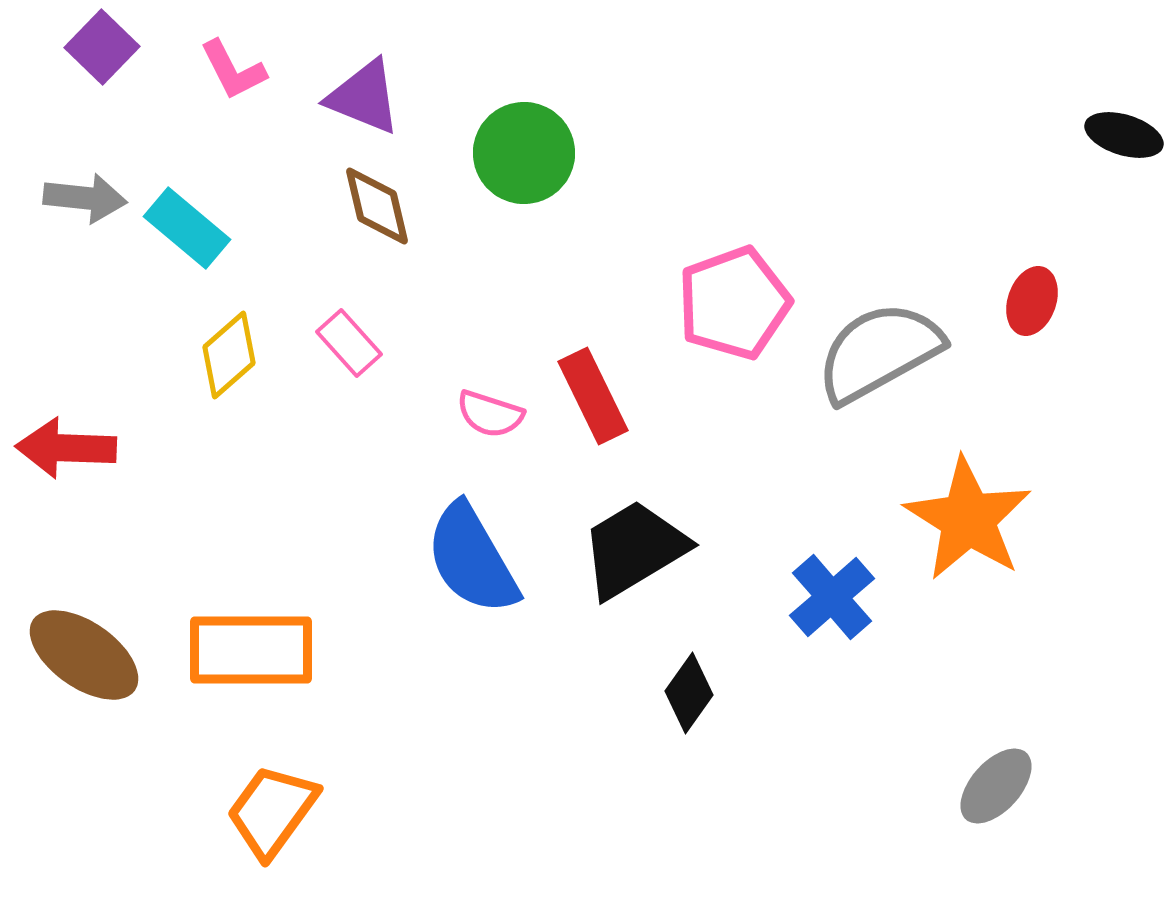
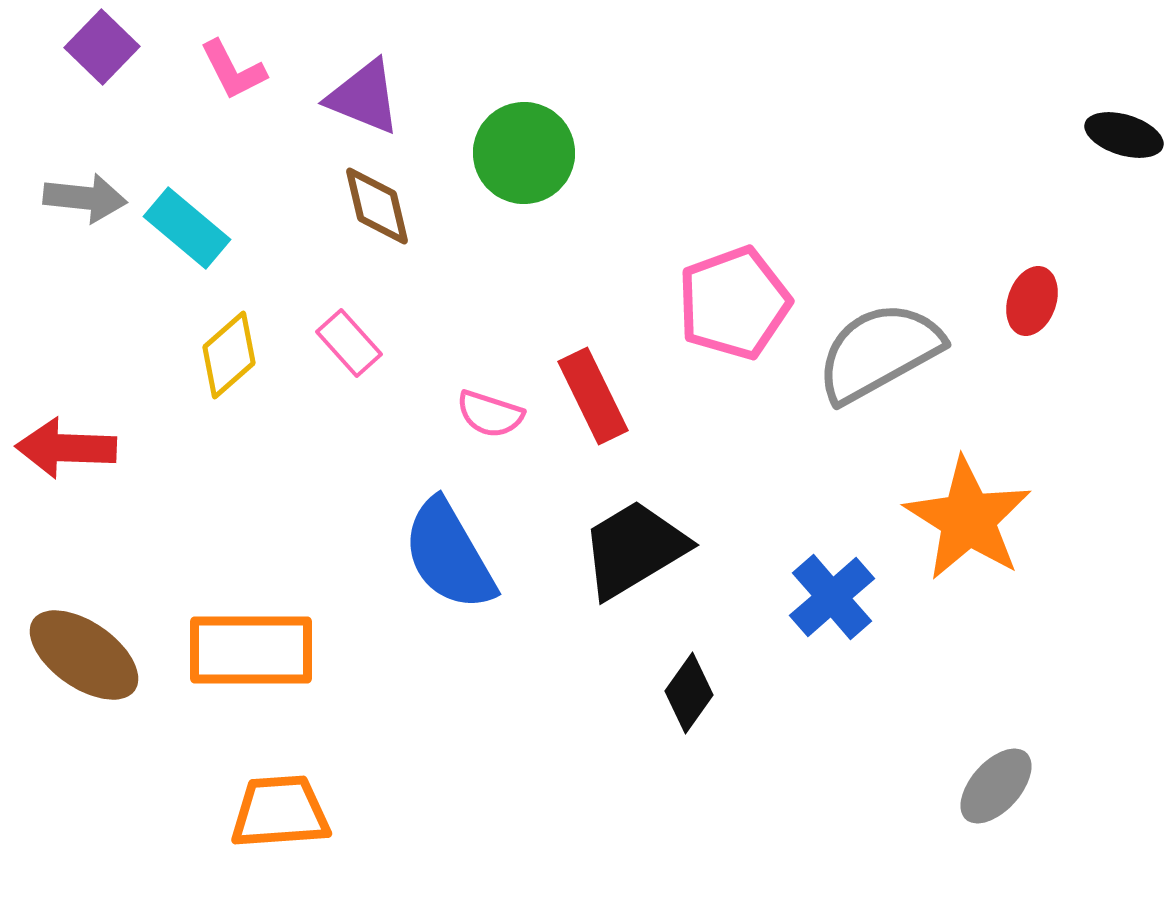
blue semicircle: moved 23 px left, 4 px up
orange trapezoid: moved 8 px right, 1 px down; rotated 50 degrees clockwise
